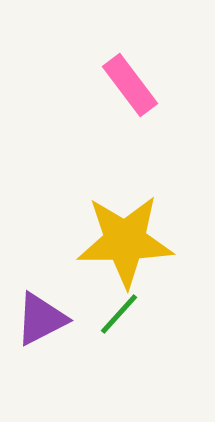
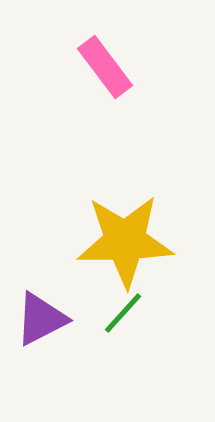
pink rectangle: moved 25 px left, 18 px up
green line: moved 4 px right, 1 px up
